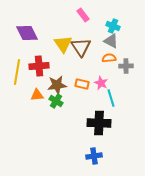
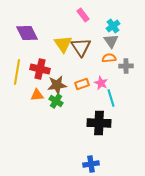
cyan cross: rotated 32 degrees clockwise
gray triangle: rotated 28 degrees clockwise
red cross: moved 1 px right, 3 px down; rotated 18 degrees clockwise
orange rectangle: rotated 32 degrees counterclockwise
blue cross: moved 3 px left, 8 px down
